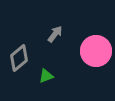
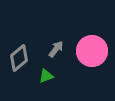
gray arrow: moved 1 px right, 15 px down
pink circle: moved 4 px left
